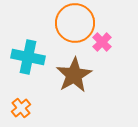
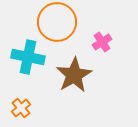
orange circle: moved 18 px left, 1 px up
pink cross: rotated 12 degrees clockwise
